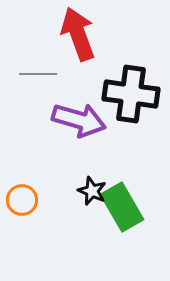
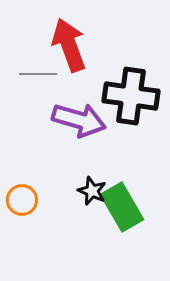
red arrow: moved 9 px left, 11 px down
black cross: moved 2 px down
